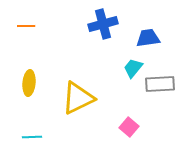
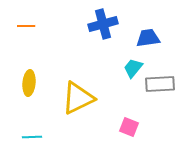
pink square: rotated 18 degrees counterclockwise
